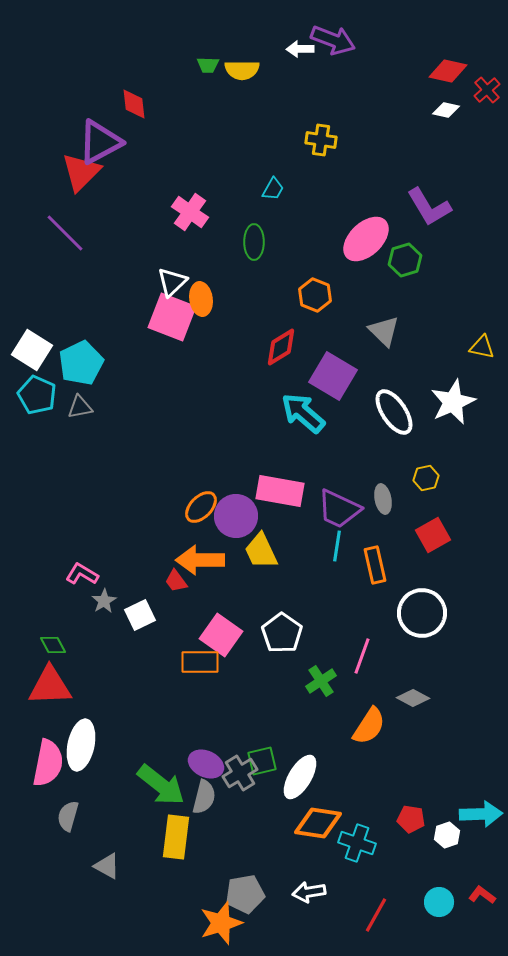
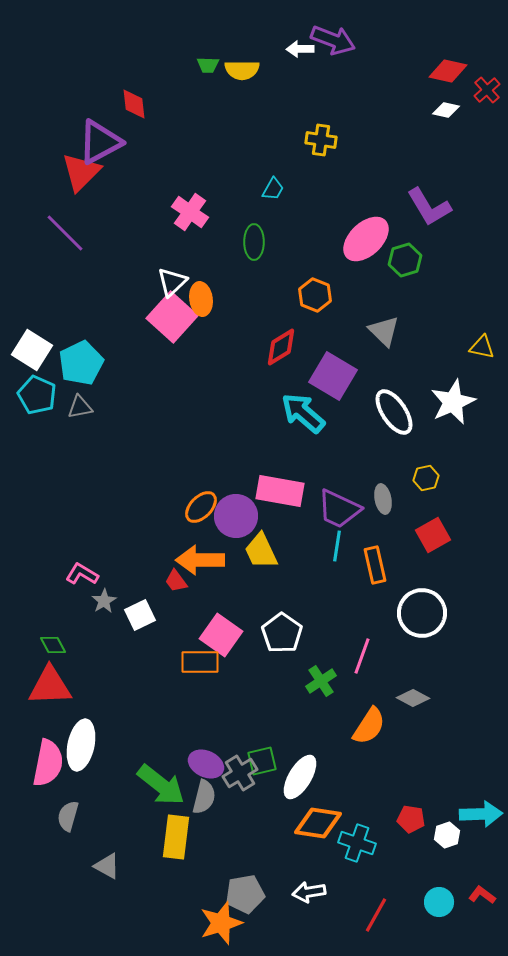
pink square at (172, 317): rotated 21 degrees clockwise
